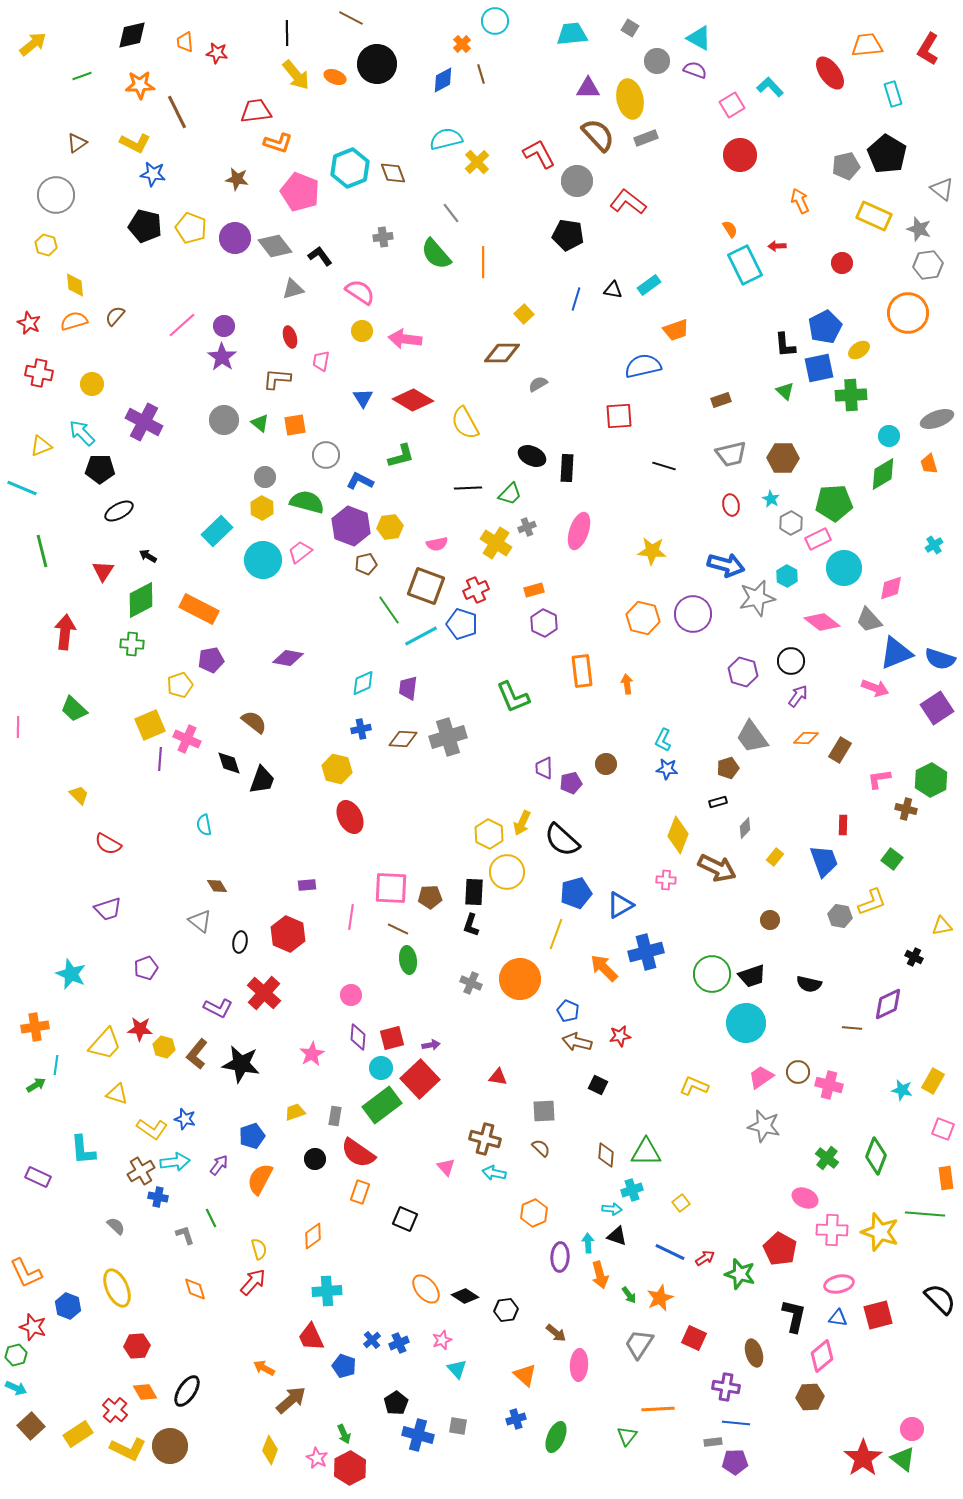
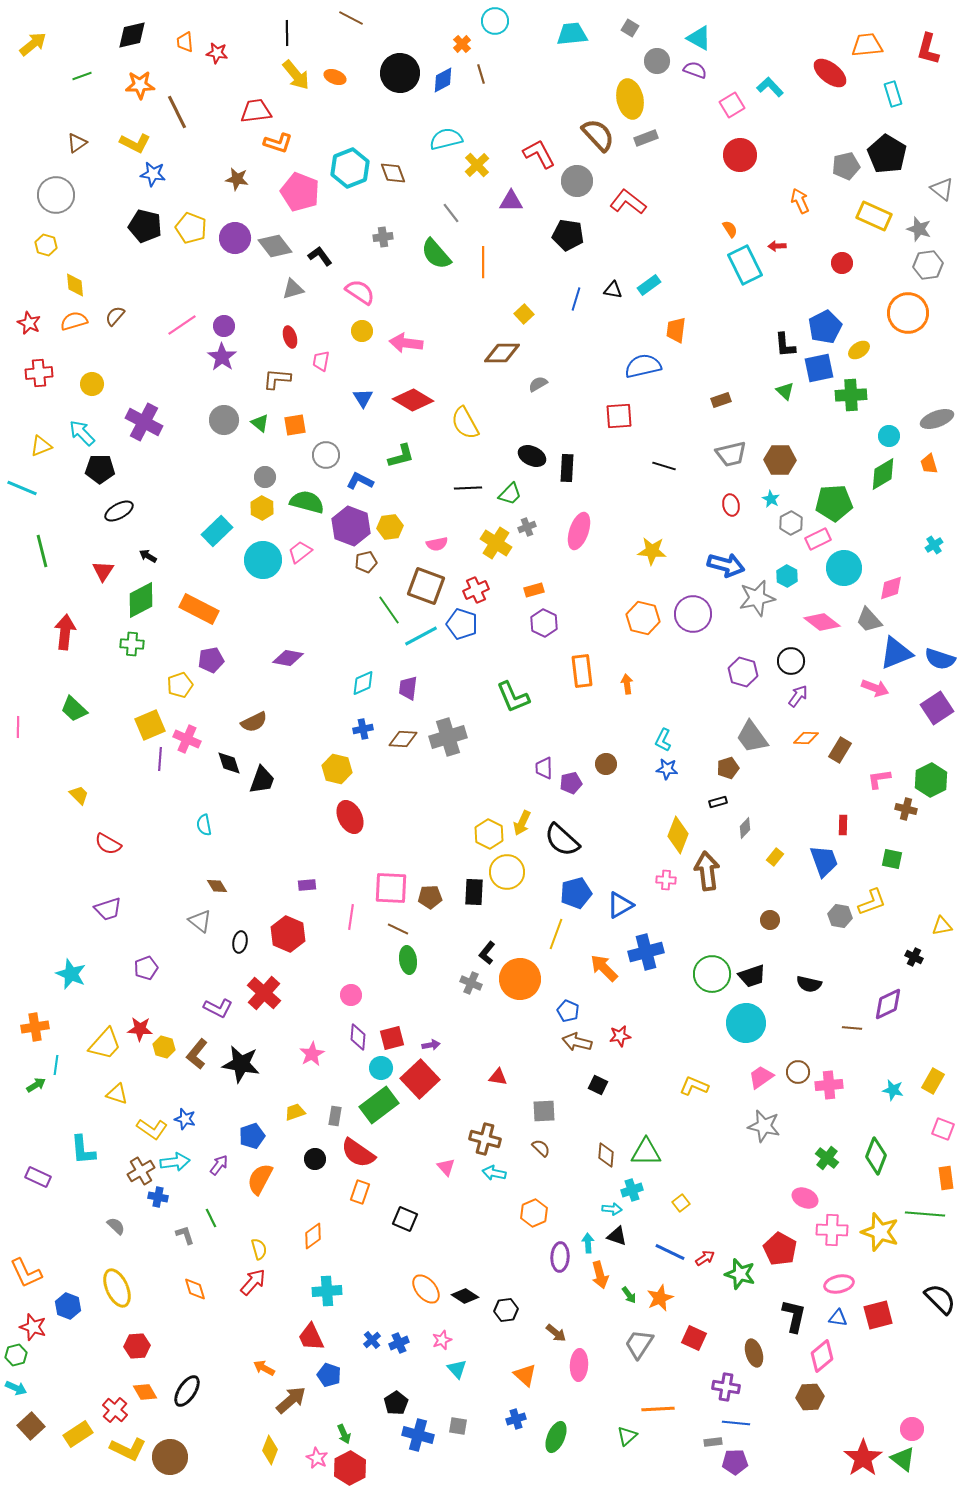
red L-shape at (928, 49): rotated 16 degrees counterclockwise
black circle at (377, 64): moved 23 px right, 9 px down
red ellipse at (830, 73): rotated 16 degrees counterclockwise
purple triangle at (588, 88): moved 77 px left, 113 px down
yellow cross at (477, 162): moved 3 px down
pink line at (182, 325): rotated 8 degrees clockwise
orange trapezoid at (676, 330): rotated 116 degrees clockwise
pink arrow at (405, 339): moved 1 px right, 4 px down
red cross at (39, 373): rotated 16 degrees counterclockwise
brown hexagon at (783, 458): moved 3 px left, 2 px down
brown pentagon at (366, 564): moved 2 px up
brown semicircle at (254, 722): rotated 116 degrees clockwise
blue cross at (361, 729): moved 2 px right
green square at (892, 859): rotated 25 degrees counterclockwise
brown arrow at (717, 868): moved 10 px left, 3 px down; rotated 123 degrees counterclockwise
black L-shape at (471, 925): moved 16 px right, 28 px down; rotated 20 degrees clockwise
pink cross at (829, 1085): rotated 20 degrees counterclockwise
cyan star at (902, 1090): moved 9 px left
green rectangle at (382, 1105): moved 3 px left
blue pentagon at (344, 1366): moved 15 px left, 9 px down
green triangle at (627, 1436): rotated 10 degrees clockwise
brown circle at (170, 1446): moved 11 px down
